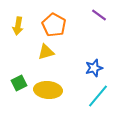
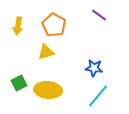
blue star: rotated 24 degrees clockwise
